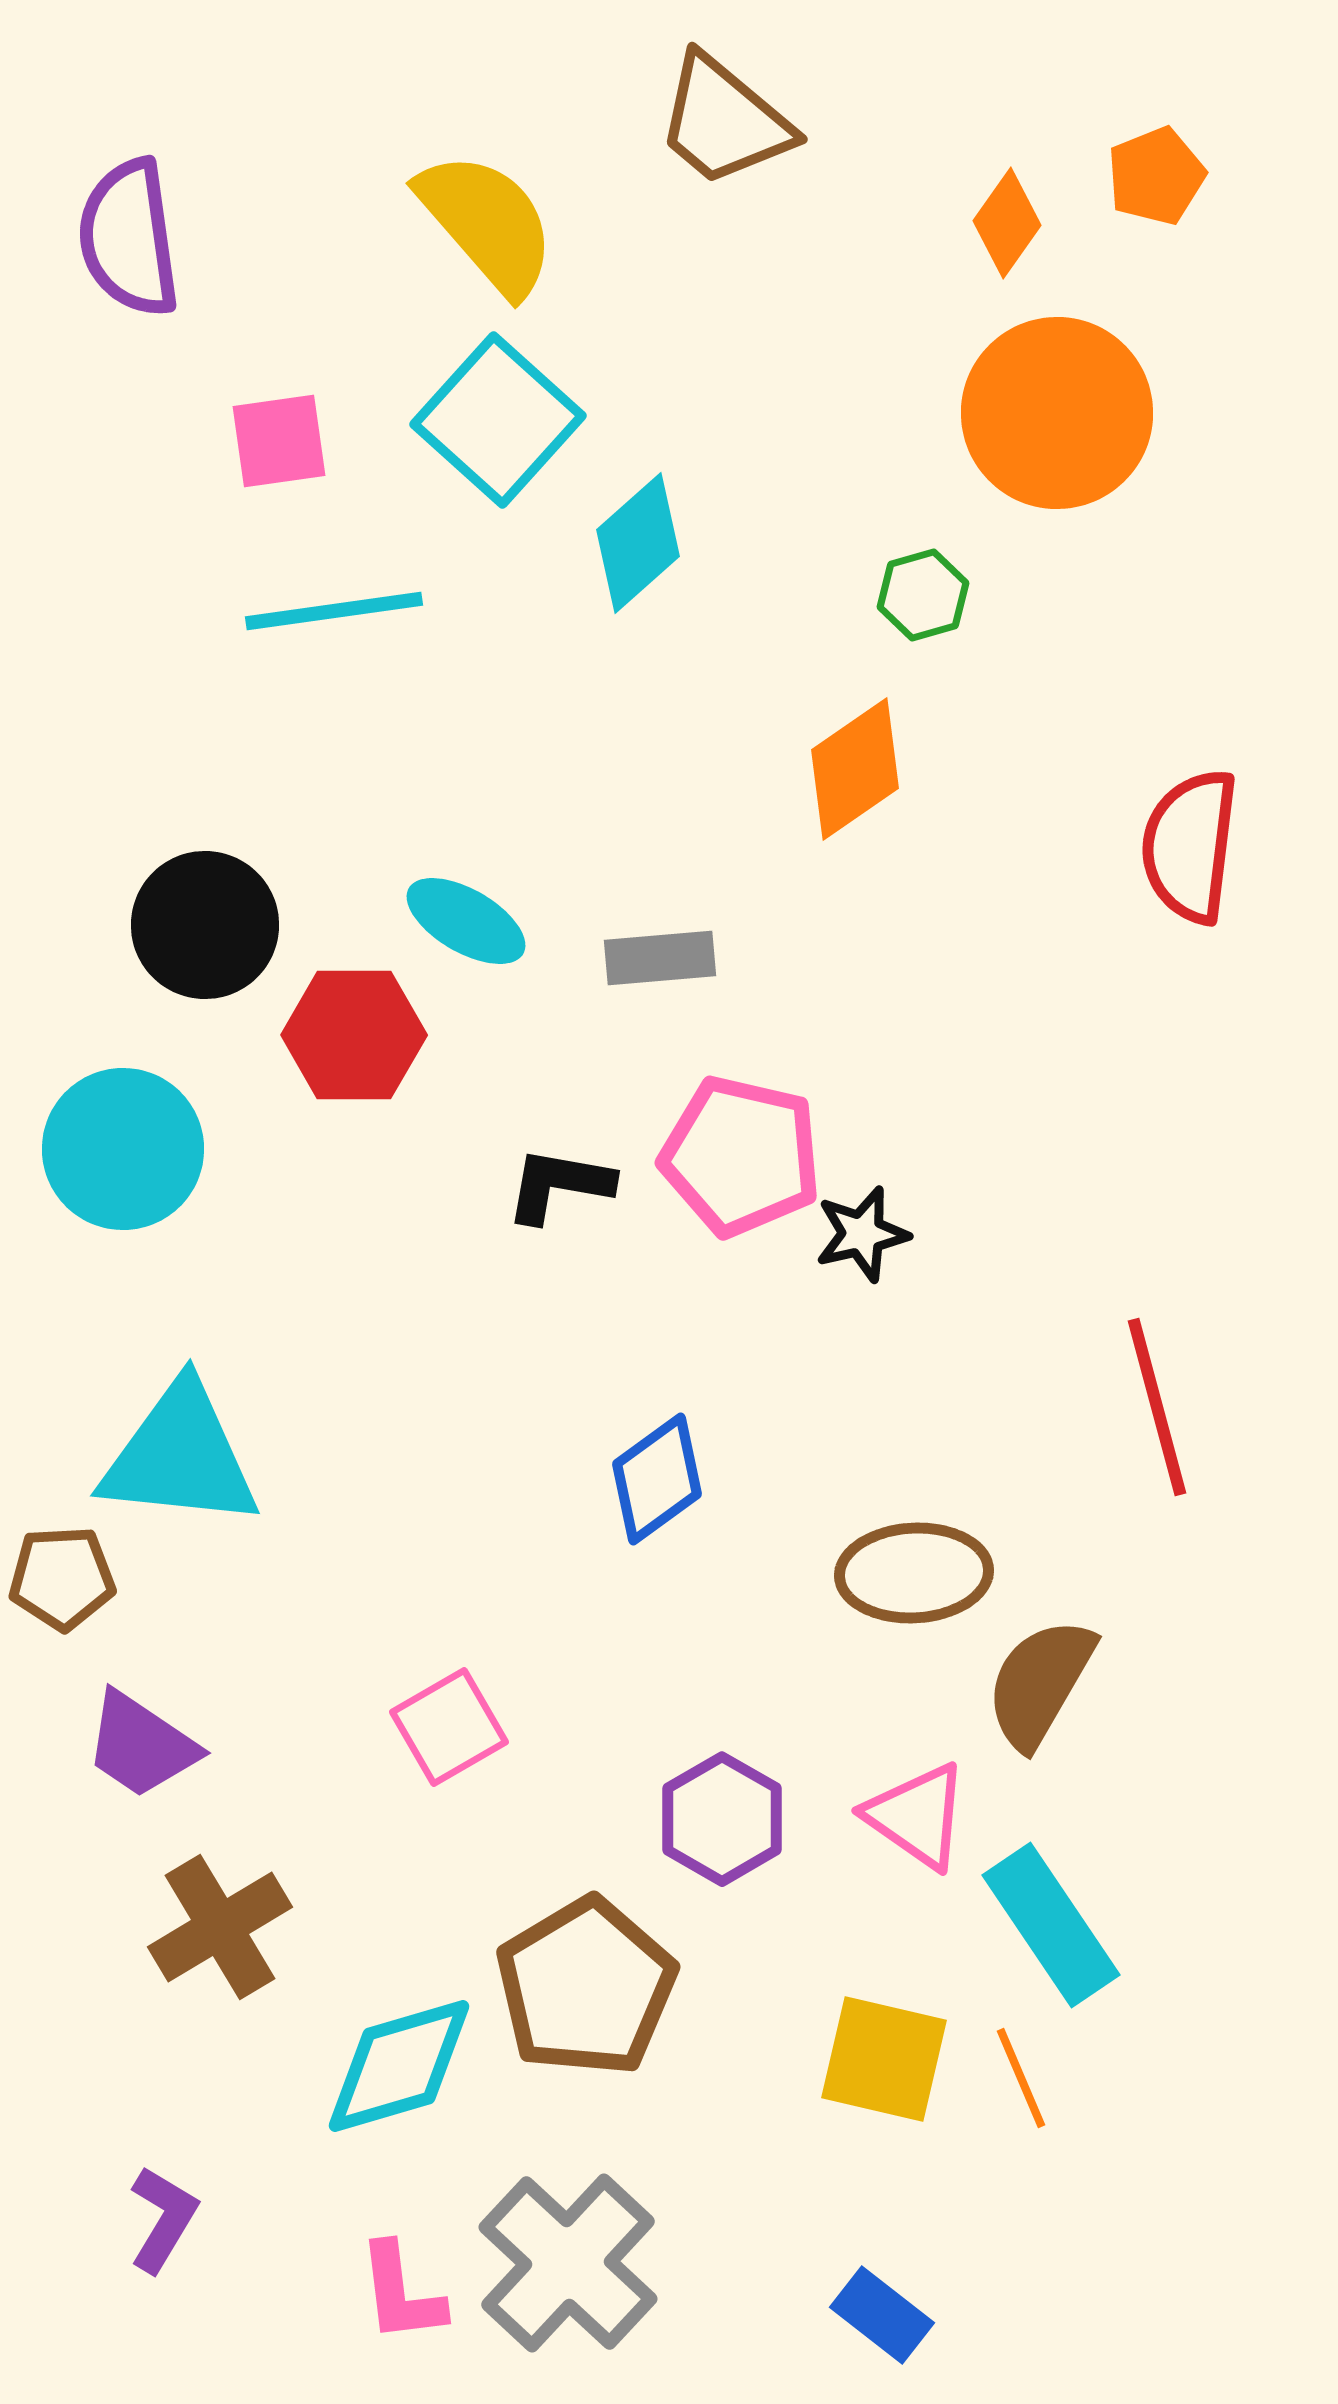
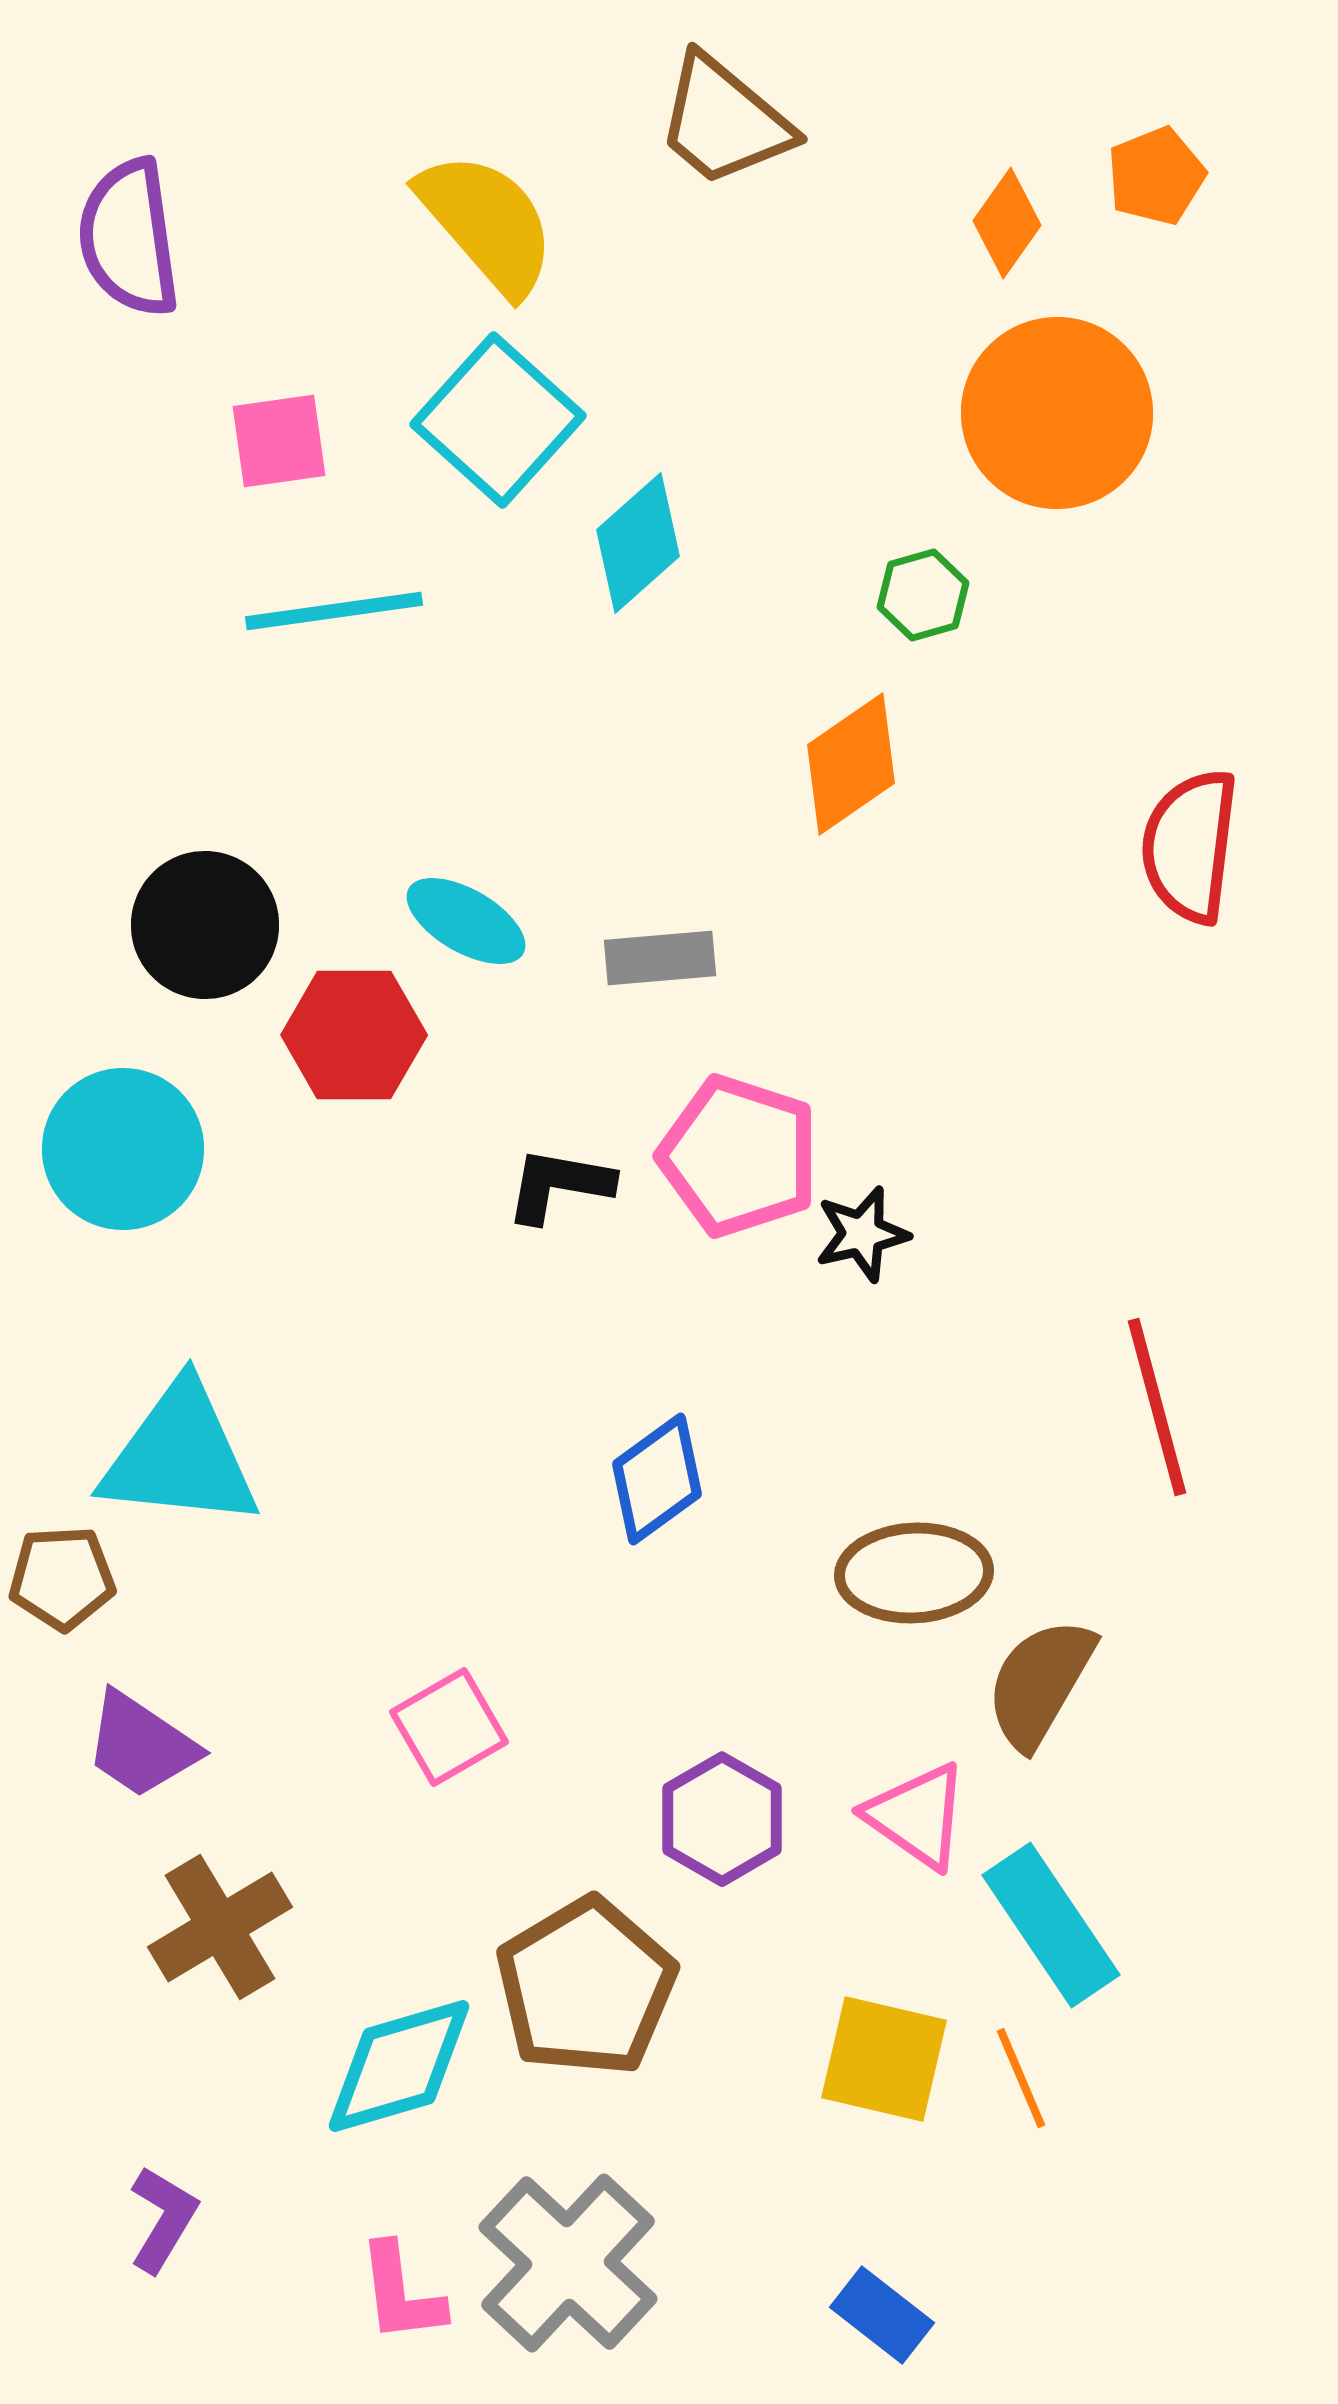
orange diamond at (855, 769): moved 4 px left, 5 px up
pink pentagon at (741, 1156): moved 2 px left; rotated 5 degrees clockwise
